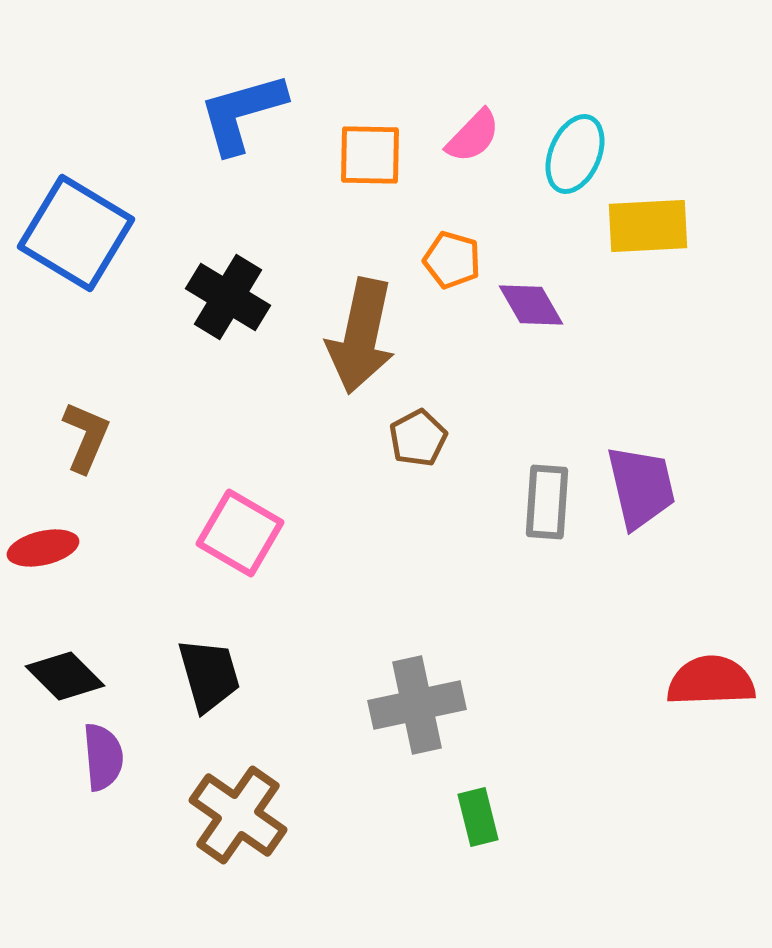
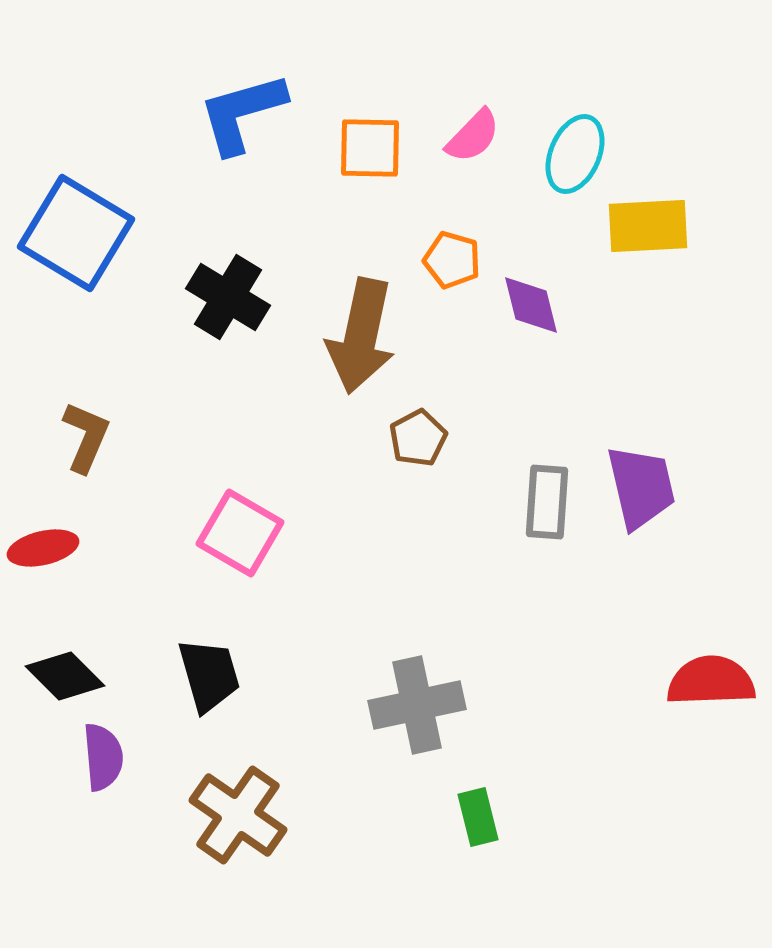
orange square: moved 7 px up
purple diamond: rotated 16 degrees clockwise
